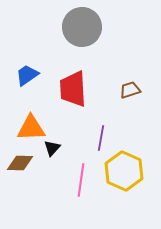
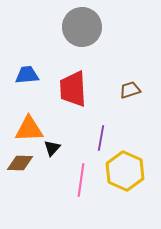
blue trapezoid: rotated 30 degrees clockwise
orange triangle: moved 2 px left, 1 px down
yellow hexagon: moved 1 px right
